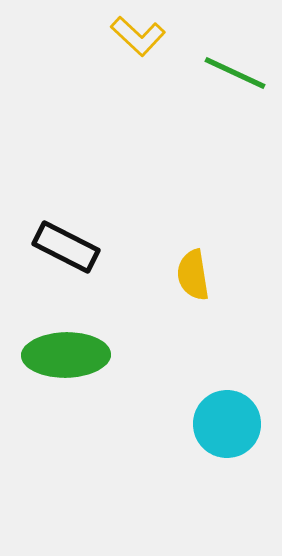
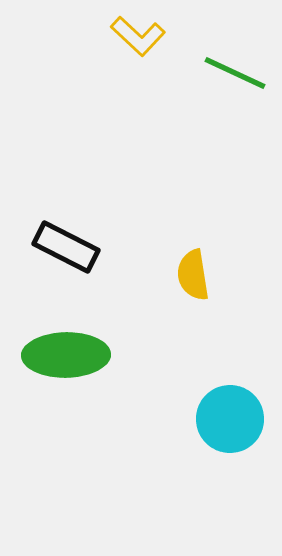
cyan circle: moved 3 px right, 5 px up
